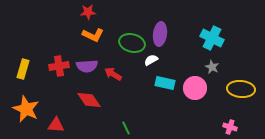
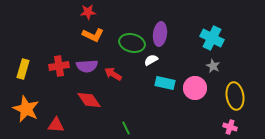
gray star: moved 1 px right, 1 px up
yellow ellipse: moved 6 px left, 7 px down; rotated 76 degrees clockwise
